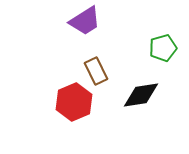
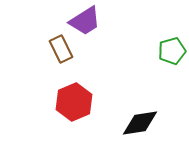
green pentagon: moved 9 px right, 3 px down
brown rectangle: moved 35 px left, 22 px up
black diamond: moved 1 px left, 28 px down
